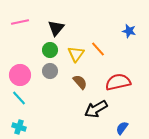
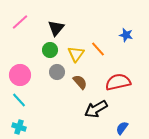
pink line: rotated 30 degrees counterclockwise
blue star: moved 3 px left, 4 px down
gray circle: moved 7 px right, 1 px down
cyan line: moved 2 px down
